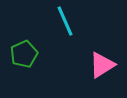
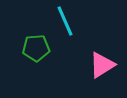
green pentagon: moved 12 px right, 6 px up; rotated 20 degrees clockwise
